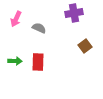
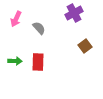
purple cross: rotated 18 degrees counterclockwise
gray semicircle: rotated 24 degrees clockwise
